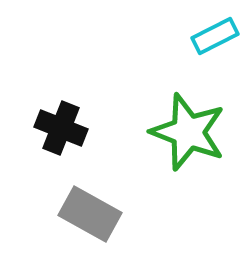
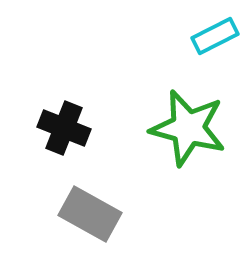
black cross: moved 3 px right
green star: moved 4 px up; rotated 6 degrees counterclockwise
